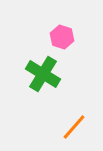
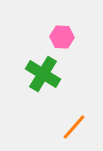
pink hexagon: rotated 15 degrees counterclockwise
